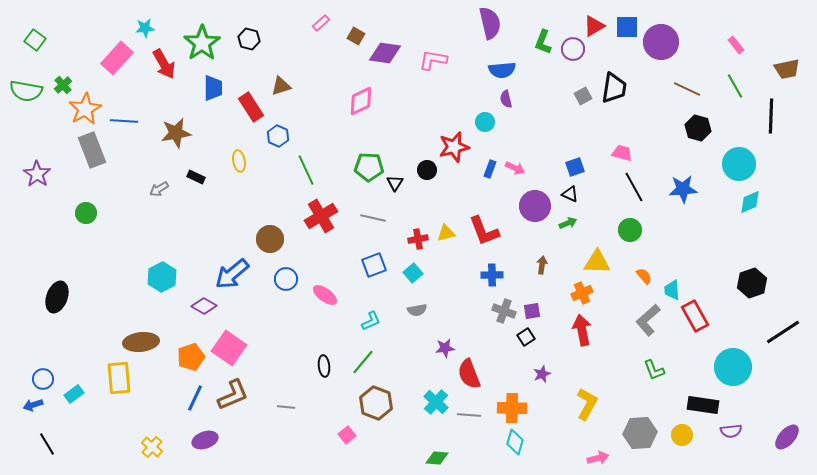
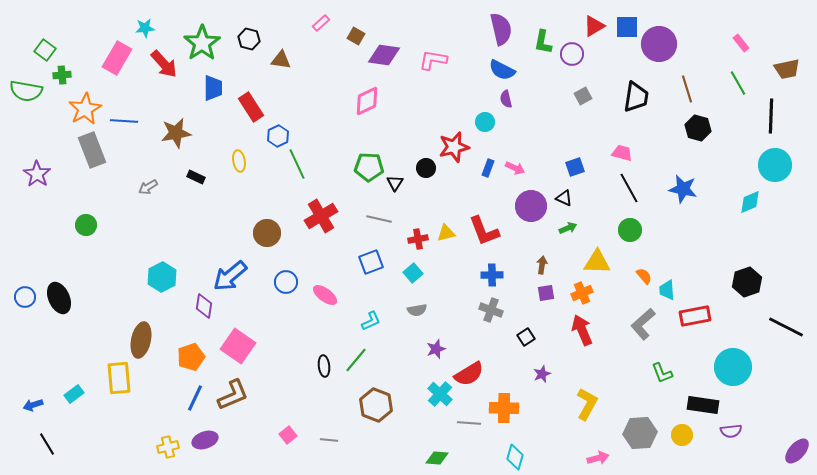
purple semicircle at (490, 23): moved 11 px right, 6 px down
green square at (35, 40): moved 10 px right, 10 px down
green L-shape at (543, 42): rotated 10 degrees counterclockwise
purple circle at (661, 42): moved 2 px left, 2 px down
pink rectangle at (736, 45): moved 5 px right, 2 px up
purple circle at (573, 49): moved 1 px left, 5 px down
purple diamond at (385, 53): moved 1 px left, 2 px down
pink rectangle at (117, 58): rotated 12 degrees counterclockwise
red arrow at (164, 64): rotated 12 degrees counterclockwise
blue semicircle at (502, 70): rotated 32 degrees clockwise
green cross at (63, 85): moved 1 px left, 10 px up; rotated 36 degrees clockwise
brown triangle at (281, 86): moved 26 px up; rotated 25 degrees clockwise
green line at (735, 86): moved 3 px right, 3 px up
black trapezoid at (614, 88): moved 22 px right, 9 px down
brown line at (687, 89): rotated 48 degrees clockwise
pink diamond at (361, 101): moved 6 px right
blue hexagon at (278, 136): rotated 10 degrees clockwise
cyan circle at (739, 164): moved 36 px right, 1 px down
blue rectangle at (490, 169): moved 2 px left, 1 px up
green line at (306, 170): moved 9 px left, 6 px up
black circle at (427, 170): moved 1 px left, 2 px up
black line at (634, 187): moved 5 px left, 1 px down
gray arrow at (159, 189): moved 11 px left, 2 px up
blue star at (683, 189): rotated 16 degrees clockwise
black triangle at (570, 194): moved 6 px left, 4 px down
purple circle at (535, 206): moved 4 px left
green circle at (86, 213): moved 12 px down
gray line at (373, 218): moved 6 px right, 1 px down
green arrow at (568, 223): moved 5 px down
brown circle at (270, 239): moved 3 px left, 6 px up
blue square at (374, 265): moved 3 px left, 3 px up
blue arrow at (232, 274): moved 2 px left, 2 px down
blue circle at (286, 279): moved 3 px down
black hexagon at (752, 283): moved 5 px left, 1 px up
cyan trapezoid at (672, 290): moved 5 px left
black ellipse at (57, 297): moved 2 px right, 1 px down; rotated 44 degrees counterclockwise
purple diamond at (204, 306): rotated 70 degrees clockwise
gray cross at (504, 311): moved 13 px left, 1 px up
purple square at (532, 311): moved 14 px right, 18 px up
red rectangle at (695, 316): rotated 72 degrees counterclockwise
gray L-shape at (648, 320): moved 5 px left, 4 px down
red arrow at (582, 330): rotated 12 degrees counterclockwise
black line at (783, 332): moved 3 px right, 5 px up; rotated 60 degrees clockwise
brown ellipse at (141, 342): moved 2 px up; rotated 72 degrees counterclockwise
pink square at (229, 348): moved 9 px right, 2 px up
purple star at (445, 348): moved 9 px left, 1 px down; rotated 12 degrees counterclockwise
green line at (363, 362): moved 7 px left, 2 px up
green L-shape at (654, 370): moved 8 px right, 3 px down
red semicircle at (469, 374): rotated 100 degrees counterclockwise
blue circle at (43, 379): moved 18 px left, 82 px up
cyan cross at (436, 402): moved 4 px right, 8 px up
brown hexagon at (376, 403): moved 2 px down
gray line at (286, 407): moved 43 px right, 33 px down
orange cross at (512, 408): moved 8 px left
gray line at (469, 415): moved 8 px down
pink square at (347, 435): moved 59 px left
purple ellipse at (787, 437): moved 10 px right, 14 px down
cyan diamond at (515, 442): moved 15 px down
yellow cross at (152, 447): moved 16 px right; rotated 35 degrees clockwise
